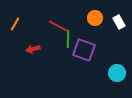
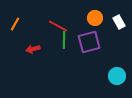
green line: moved 4 px left, 1 px down
purple square: moved 5 px right, 8 px up; rotated 35 degrees counterclockwise
cyan circle: moved 3 px down
